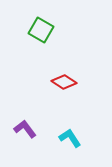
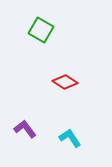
red diamond: moved 1 px right
